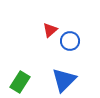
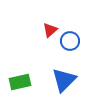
green rectangle: rotated 45 degrees clockwise
